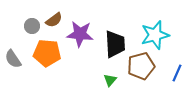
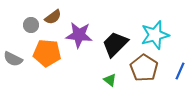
brown semicircle: moved 1 px left, 3 px up
gray circle: moved 1 px left, 1 px up
purple star: moved 1 px left, 1 px down
black trapezoid: rotated 132 degrees counterclockwise
gray semicircle: rotated 30 degrees counterclockwise
brown pentagon: moved 3 px right, 2 px down; rotated 24 degrees counterclockwise
blue line: moved 3 px right, 2 px up
green triangle: rotated 32 degrees counterclockwise
